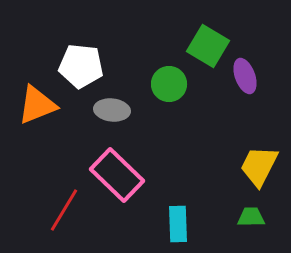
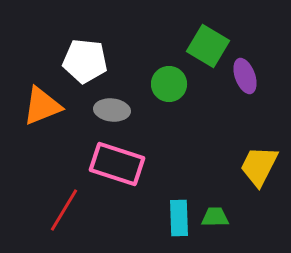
white pentagon: moved 4 px right, 5 px up
orange triangle: moved 5 px right, 1 px down
pink rectangle: moved 11 px up; rotated 26 degrees counterclockwise
green trapezoid: moved 36 px left
cyan rectangle: moved 1 px right, 6 px up
